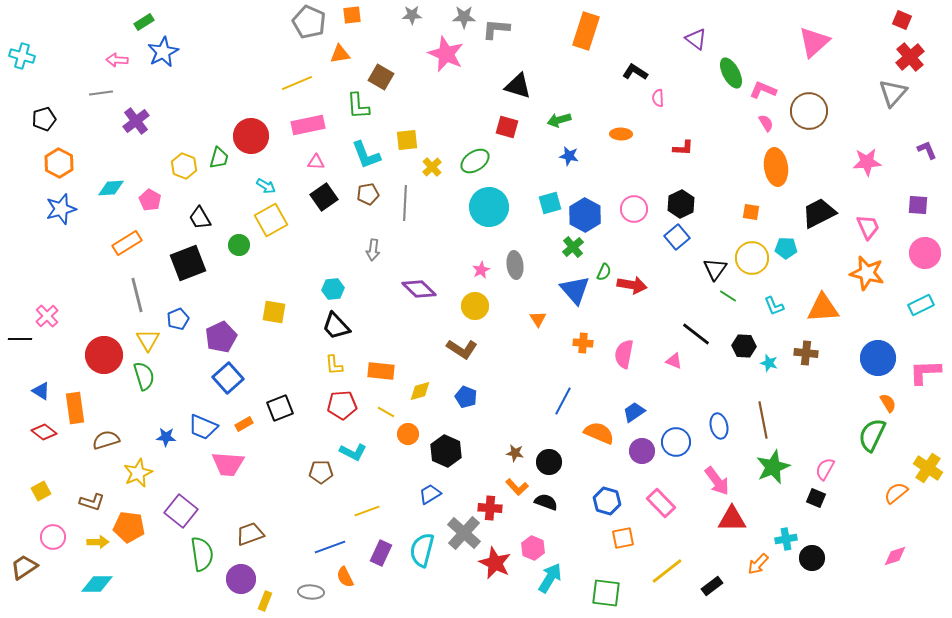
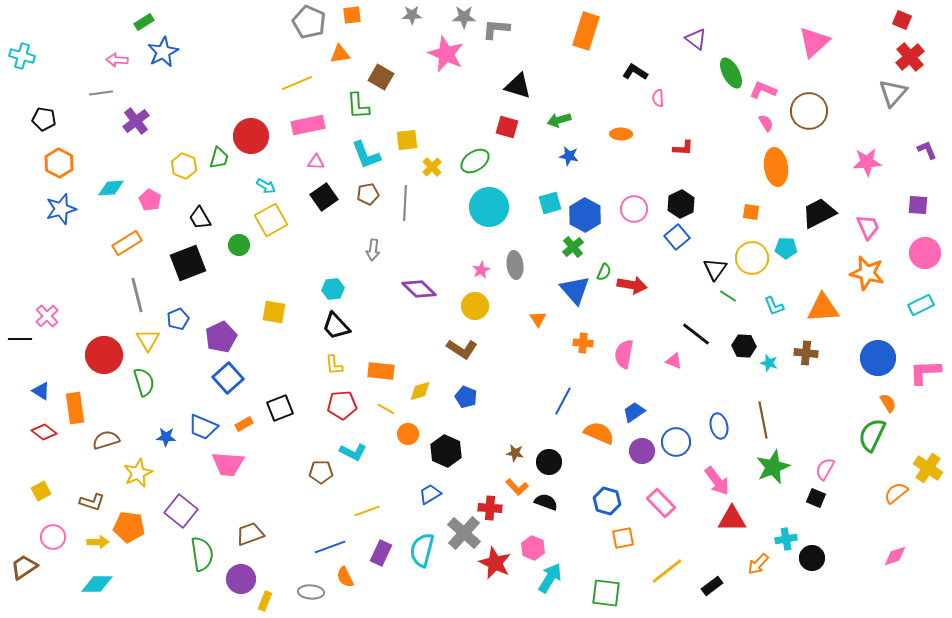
black pentagon at (44, 119): rotated 25 degrees clockwise
green semicircle at (144, 376): moved 6 px down
yellow line at (386, 412): moved 3 px up
